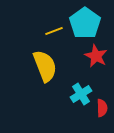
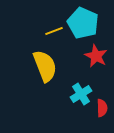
cyan pentagon: moved 2 px left; rotated 12 degrees counterclockwise
